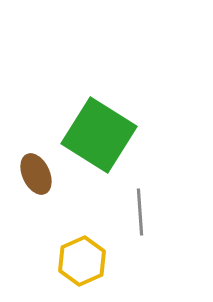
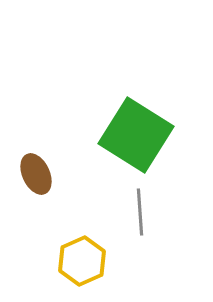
green square: moved 37 px right
